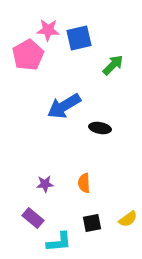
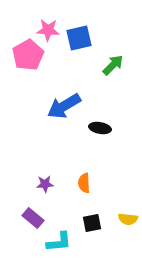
yellow semicircle: rotated 42 degrees clockwise
